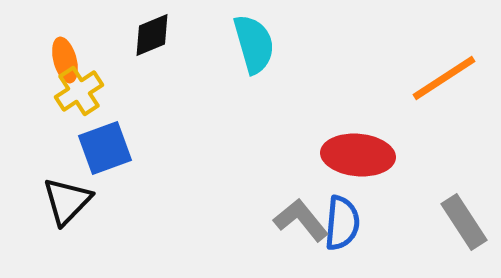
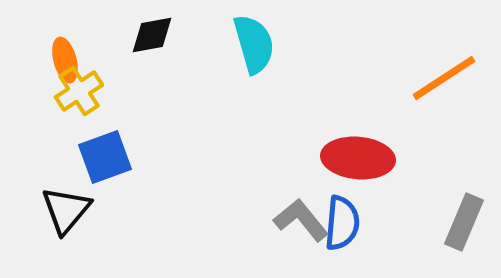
black diamond: rotated 12 degrees clockwise
blue square: moved 9 px down
red ellipse: moved 3 px down
black triangle: moved 1 px left, 9 px down; rotated 4 degrees counterclockwise
gray rectangle: rotated 56 degrees clockwise
